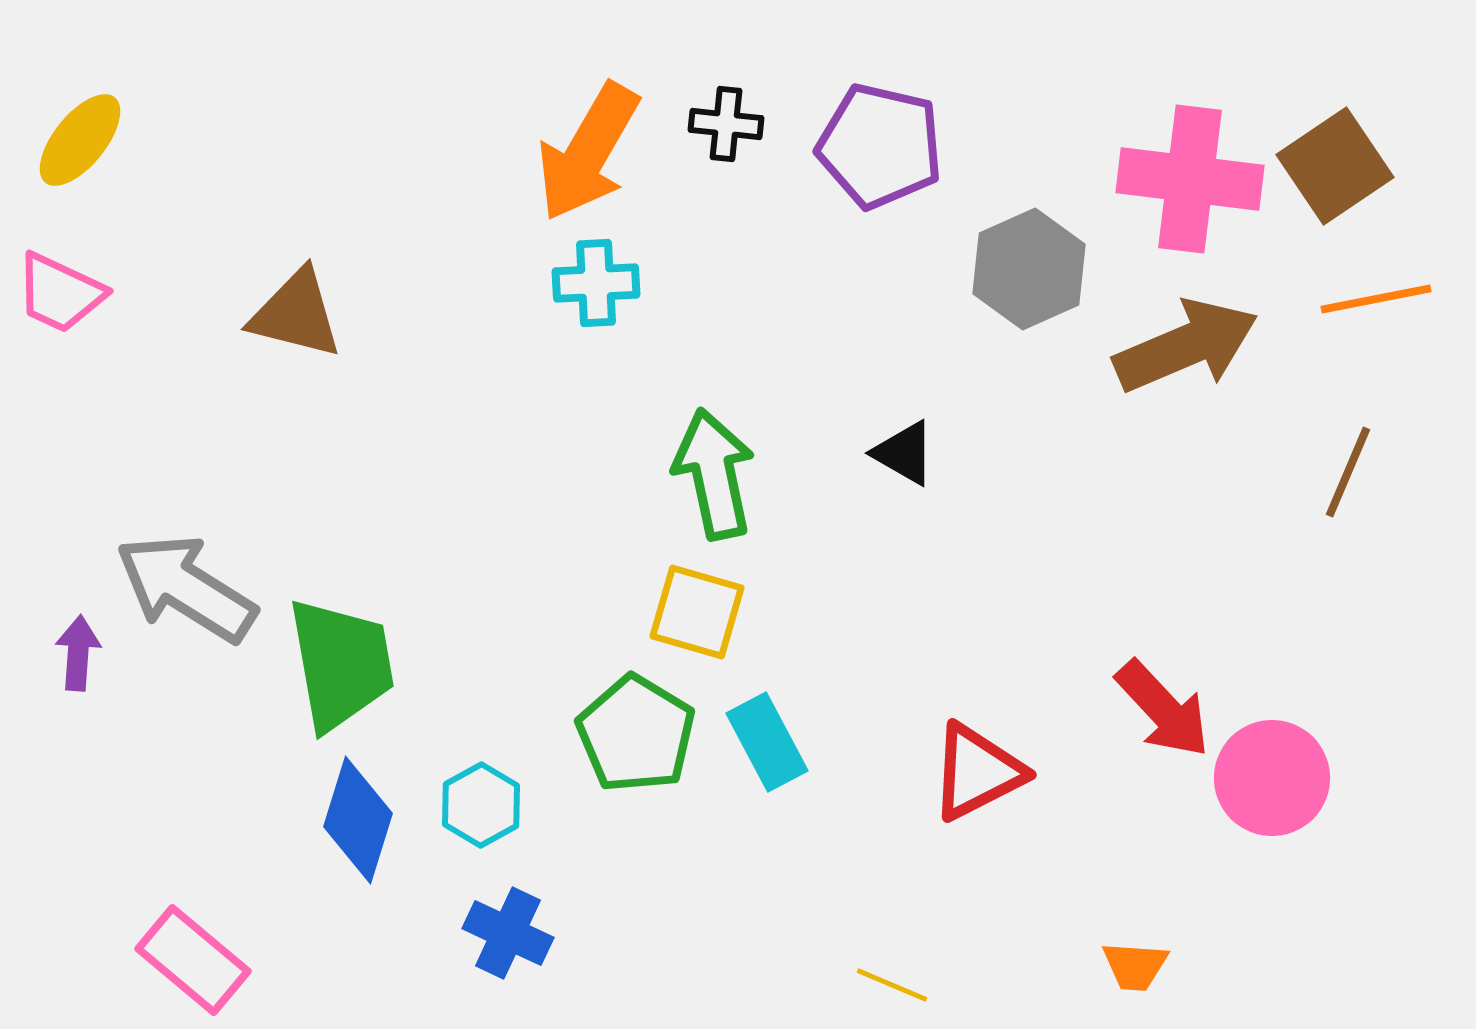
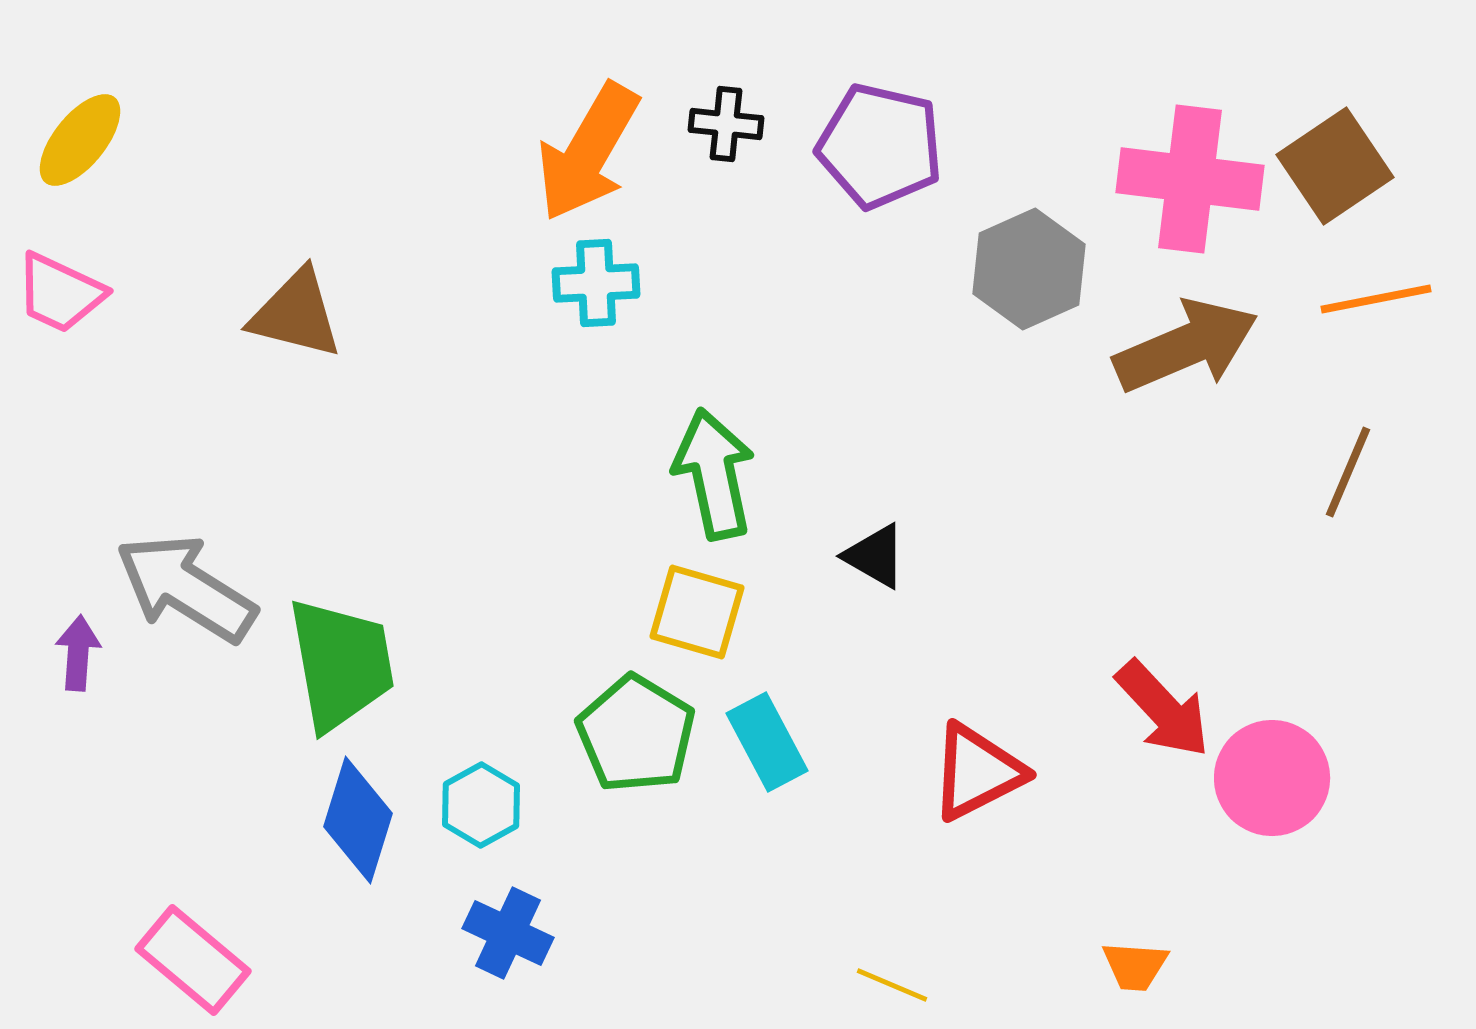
black triangle: moved 29 px left, 103 px down
